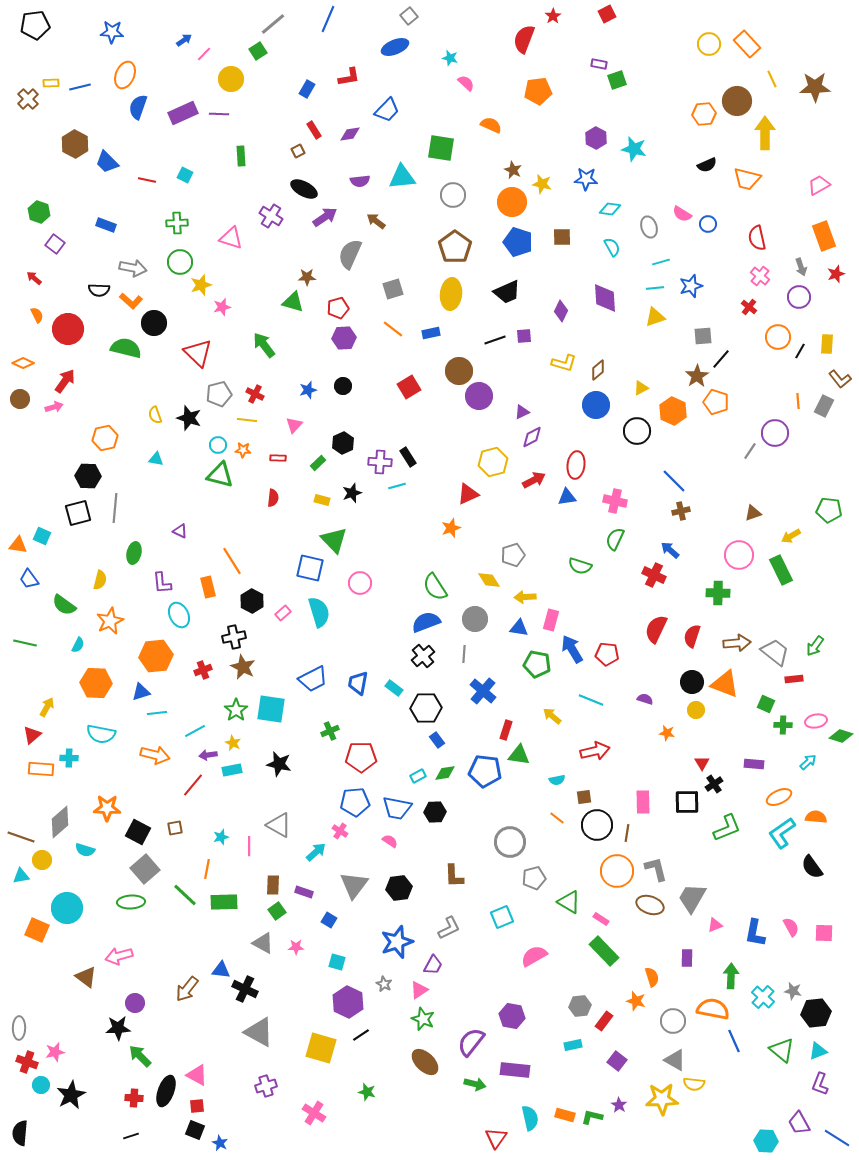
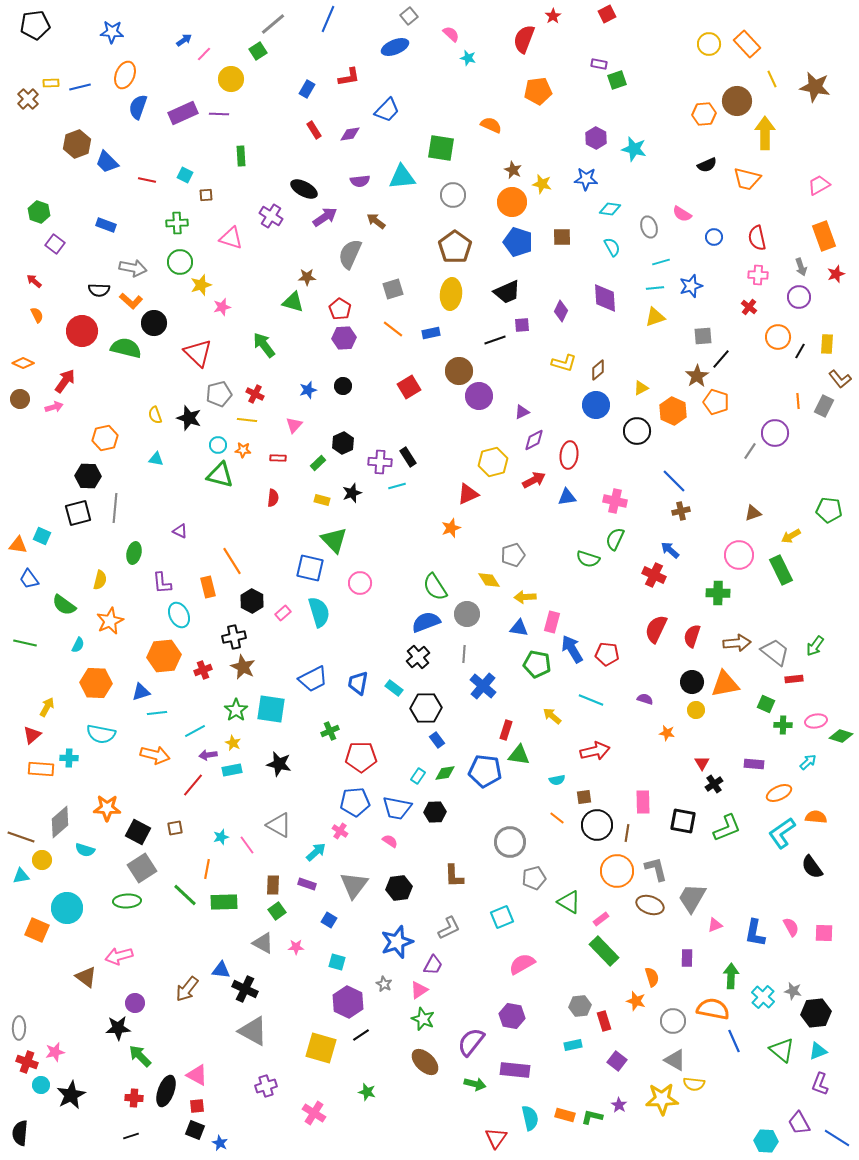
cyan star at (450, 58): moved 18 px right
pink semicircle at (466, 83): moved 15 px left, 49 px up
brown star at (815, 87): rotated 12 degrees clockwise
brown hexagon at (75, 144): moved 2 px right; rotated 12 degrees clockwise
brown square at (298, 151): moved 92 px left, 44 px down; rotated 24 degrees clockwise
blue circle at (708, 224): moved 6 px right, 13 px down
pink cross at (760, 276): moved 2 px left, 1 px up; rotated 36 degrees counterclockwise
red arrow at (34, 278): moved 3 px down
red pentagon at (338, 308): moved 2 px right, 1 px down; rotated 25 degrees counterclockwise
red circle at (68, 329): moved 14 px right, 2 px down
purple square at (524, 336): moved 2 px left, 11 px up
purple diamond at (532, 437): moved 2 px right, 3 px down
red ellipse at (576, 465): moved 7 px left, 10 px up
green semicircle at (580, 566): moved 8 px right, 7 px up
gray circle at (475, 619): moved 8 px left, 5 px up
pink rectangle at (551, 620): moved 1 px right, 2 px down
orange hexagon at (156, 656): moved 8 px right
black cross at (423, 656): moved 5 px left, 1 px down
orange triangle at (725, 684): rotated 32 degrees counterclockwise
blue cross at (483, 691): moved 5 px up
cyan rectangle at (418, 776): rotated 28 degrees counterclockwise
orange ellipse at (779, 797): moved 4 px up
black square at (687, 802): moved 4 px left, 19 px down; rotated 12 degrees clockwise
pink line at (249, 846): moved 2 px left, 1 px up; rotated 36 degrees counterclockwise
gray square at (145, 869): moved 3 px left, 1 px up; rotated 8 degrees clockwise
purple rectangle at (304, 892): moved 3 px right, 8 px up
green ellipse at (131, 902): moved 4 px left, 1 px up
pink rectangle at (601, 919): rotated 70 degrees counterclockwise
pink semicircle at (534, 956): moved 12 px left, 8 px down
red rectangle at (604, 1021): rotated 54 degrees counterclockwise
gray triangle at (259, 1032): moved 6 px left, 1 px up
